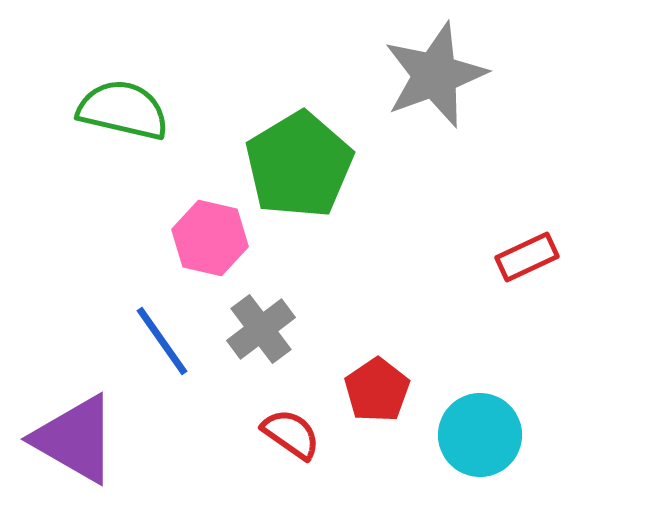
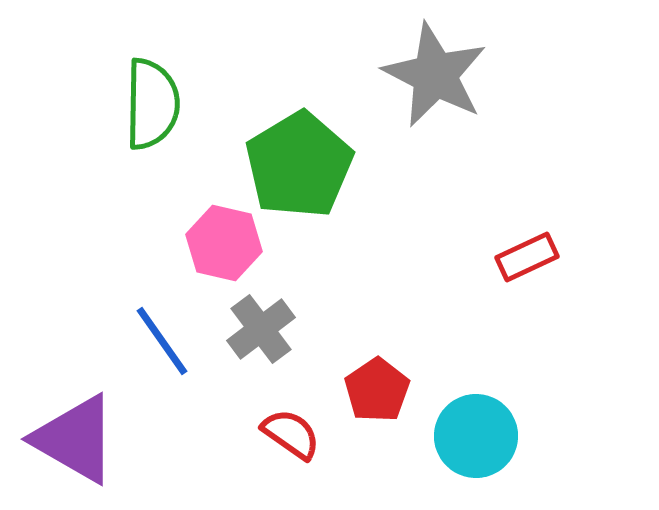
gray star: rotated 25 degrees counterclockwise
green semicircle: moved 29 px right, 6 px up; rotated 78 degrees clockwise
pink hexagon: moved 14 px right, 5 px down
cyan circle: moved 4 px left, 1 px down
